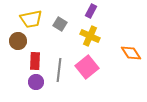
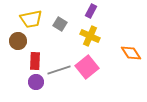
gray line: rotated 65 degrees clockwise
